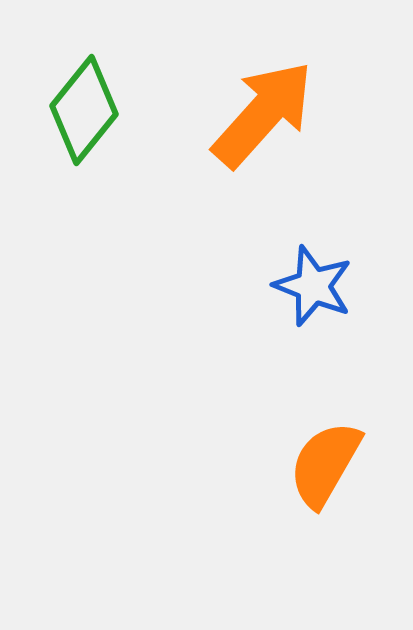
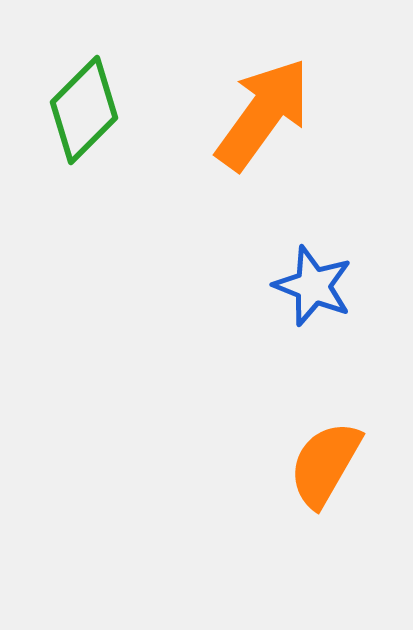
green diamond: rotated 6 degrees clockwise
orange arrow: rotated 6 degrees counterclockwise
